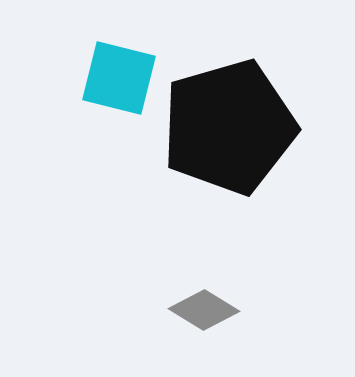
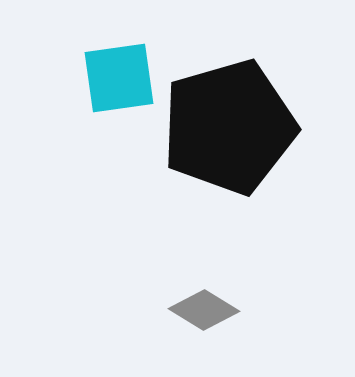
cyan square: rotated 22 degrees counterclockwise
